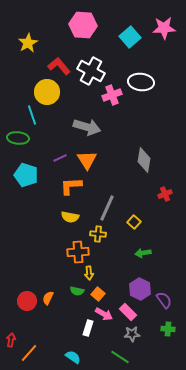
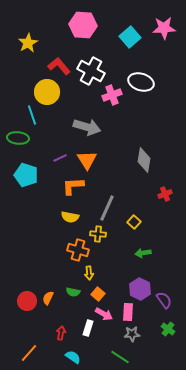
white ellipse: rotated 10 degrees clockwise
orange L-shape: moved 2 px right
orange cross: moved 2 px up; rotated 20 degrees clockwise
green semicircle: moved 4 px left, 1 px down
pink rectangle: rotated 48 degrees clockwise
green cross: rotated 32 degrees clockwise
red arrow: moved 50 px right, 7 px up
